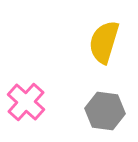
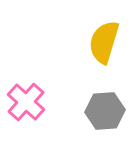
gray hexagon: rotated 12 degrees counterclockwise
